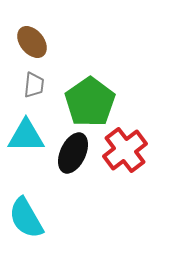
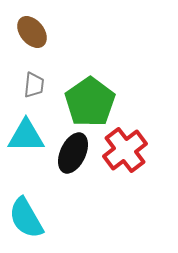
brown ellipse: moved 10 px up
